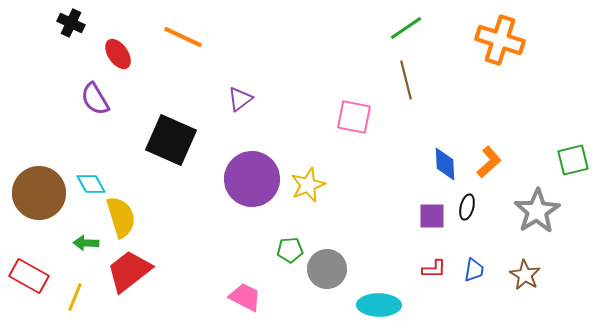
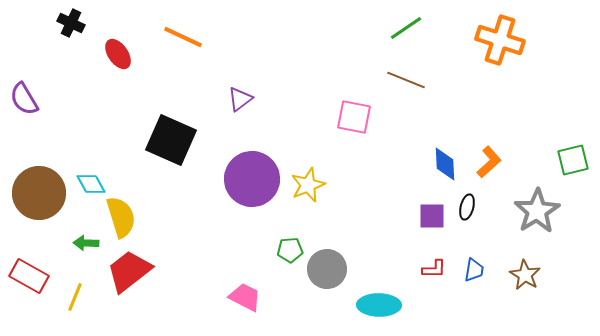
brown line: rotated 54 degrees counterclockwise
purple semicircle: moved 71 px left
